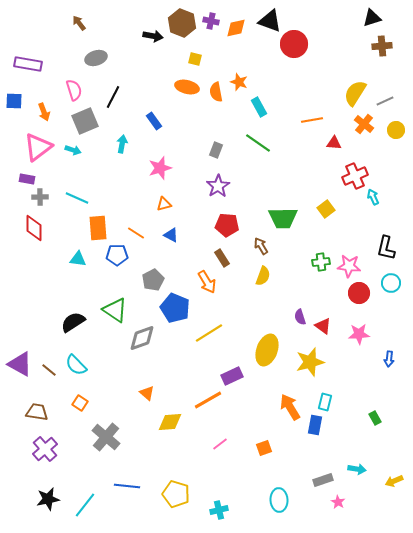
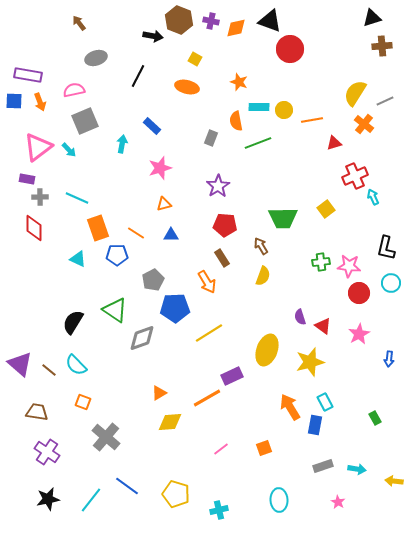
brown hexagon at (182, 23): moved 3 px left, 3 px up
red circle at (294, 44): moved 4 px left, 5 px down
yellow square at (195, 59): rotated 16 degrees clockwise
purple rectangle at (28, 64): moved 11 px down
pink semicircle at (74, 90): rotated 85 degrees counterclockwise
orange semicircle at (216, 92): moved 20 px right, 29 px down
black line at (113, 97): moved 25 px right, 21 px up
cyan rectangle at (259, 107): rotated 60 degrees counterclockwise
orange arrow at (44, 112): moved 4 px left, 10 px up
blue rectangle at (154, 121): moved 2 px left, 5 px down; rotated 12 degrees counterclockwise
yellow circle at (396, 130): moved 112 px left, 20 px up
green line at (258, 143): rotated 56 degrees counterclockwise
red triangle at (334, 143): rotated 21 degrees counterclockwise
cyan arrow at (73, 150): moved 4 px left; rotated 28 degrees clockwise
gray rectangle at (216, 150): moved 5 px left, 12 px up
red pentagon at (227, 225): moved 2 px left
orange rectangle at (98, 228): rotated 15 degrees counterclockwise
blue triangle at (171, 235): rotated 28 degrees counterclockwise
cyan triangle at (78, 259): rotated 18 degrees clockwise
blue pentagon at (175, 308): rotated 24 degrees counterclockwise
black semicircle at (73, 322): rotated 25 degrees counterclockwise
pink star at (359, 334): rotated 25 degrees counterclockwise
purple triangle at (20, 364): rotated 12 degrees clockwise
orange triangle at (147, 393): moved 12 px right; rotated 49 degrees clockwise
orange line at (208, 400): moved 1 px left, 2 px up
cyan rectangle at (325, 402): rotated 42 degrees counterclockwise
orange square at (80, 403): moved 3 px right, 1 px up; rotated 14 degrees counterclockwise
pink line at (220, 444): moved 1 px right, 5 px down
purple cross at (45, 449): moved 2 px right, 3 px down; rotated 15 degrees counterclockwise
gray rectangle at (323, 480): moved 14 px up
yellow arrow at (394, 481): rotated 30 degrees clockwise
blue line at (127, 486): rotated 30 degrees clockwise
cyan line at (85, 505): moved 6 px right, 5 px up
